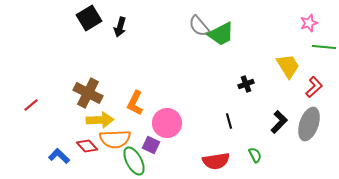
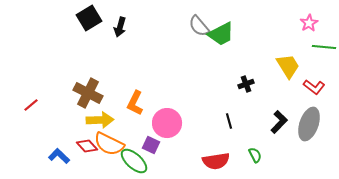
pink star: rotated 12 degrees counterclockwise
red L-shape: rotated 80 degrees clockwise
orange semicircle: moved 6 px left, 5 px down; rotated 28 degrees clockwise
green ellipse: rotated 20 degrees counterclockwise
